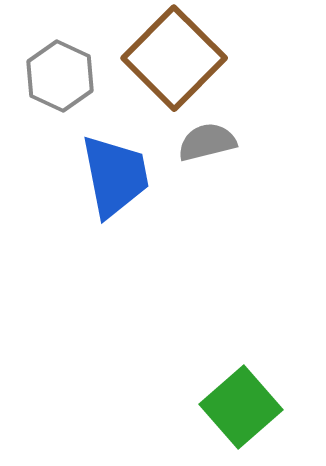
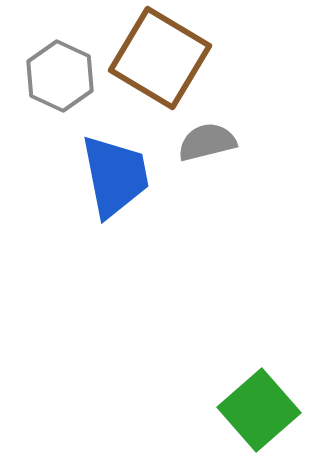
brown square: moved 14 px left; rotated 14 degrees counterclockwise
green square: moved 18 px right, 3 px down
